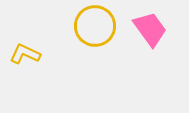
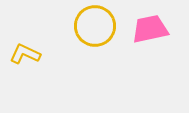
pink trapezoid: rotated 66 degrees counterclockwise
